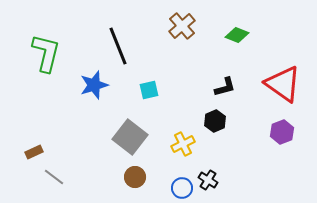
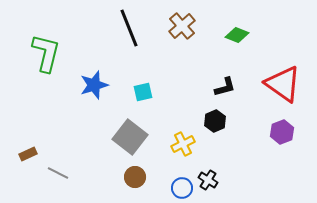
black line: moved 11 px right, 18 px up
cyan square: moved 6 px left, 2 px down
brown rectangle: moved 6 px left, 2 px down
gray line: moved 4 px right, 4 px up; rotated 10 degrees counterclockwise
